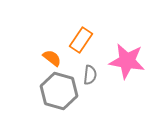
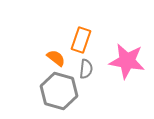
orange rectangle: rotated 15 degrees counterclockwise
orange semicircle: moved 4 px right
gray semicircle: moved 4 px left, 6 px up
